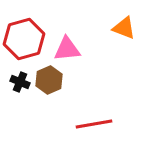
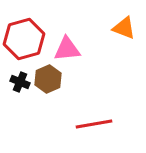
brown hexagon: moved 1 px left, 1 px up
